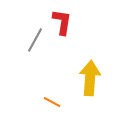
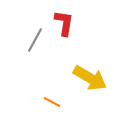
red L-shape: moved 2 px right, 1 px down
yellow arrow: rotated 116 degrees clockwise
